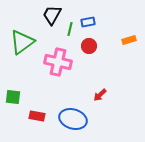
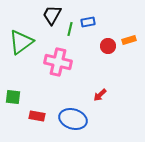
green triangle: moved 1 px left
red circle: moved 19 px right
